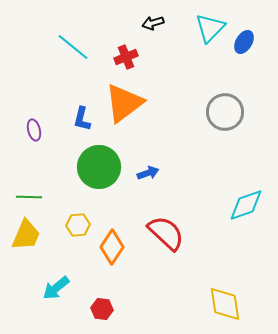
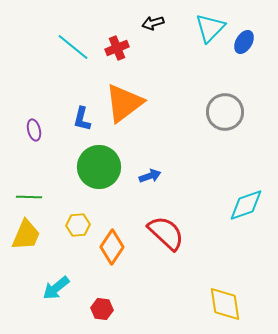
red cross: moved 9 px left, 9 px up
blue arrow: moved 2 px right, 3 px down
